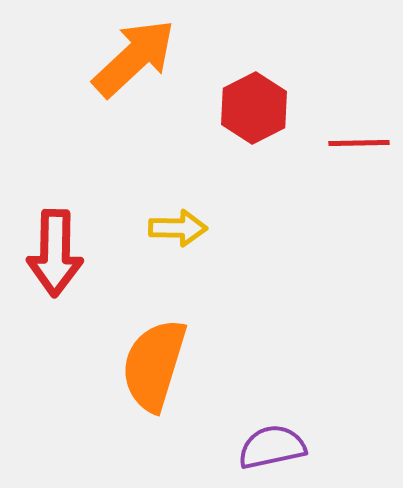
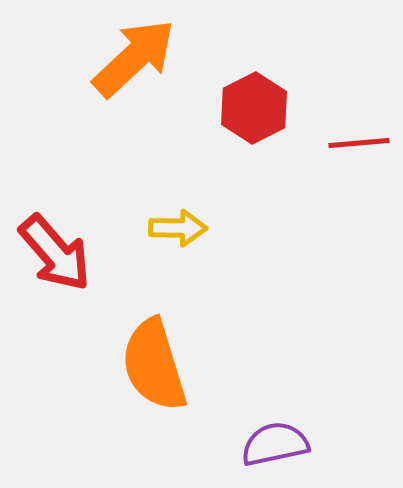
red line: rotated 4 degrees counterclockwise
red arrow: rotated 42 degrees counterclockwise
orange semicircle: rotated 34 degrees counterclockwise
purple semicircle: moved 3 px right, 3 px up
